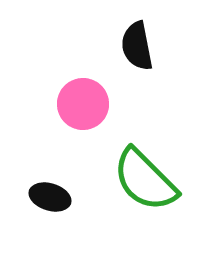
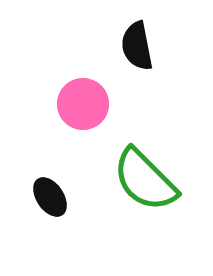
black ellipse: rotated 39 degrees clockwise
